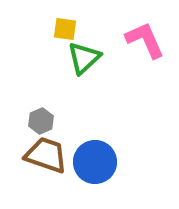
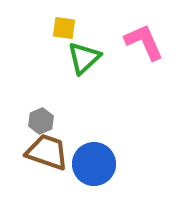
yellow square: moved 1 px left, 1 px up
pink L-shape: moved 1 px left, 2 px down
brown trapezoid: moved 1 px right, 3 px up
blue circle: moved 1 px left, 2 px down
